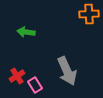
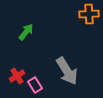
green arrow: rotated 120 degrees clockwise
gray arrow: rotated 8 degrees counterclockwise
